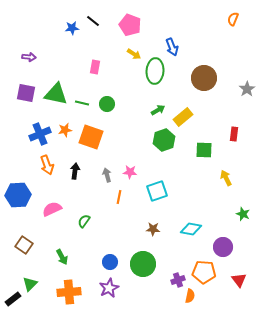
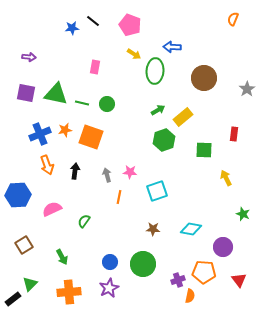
blue arrow at (172, 47): rotated 114 degrees clockwise
brown square at (24, 245): rotated 24 degrees clockwise
